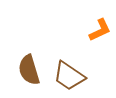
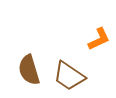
orange L-shape: moved 1 px left, 9 px down
